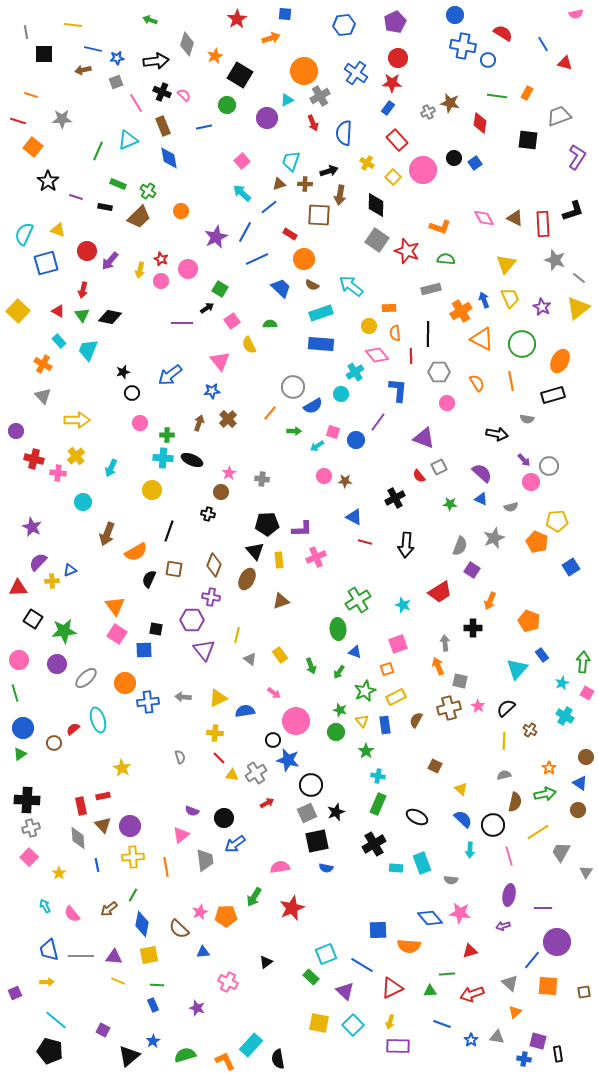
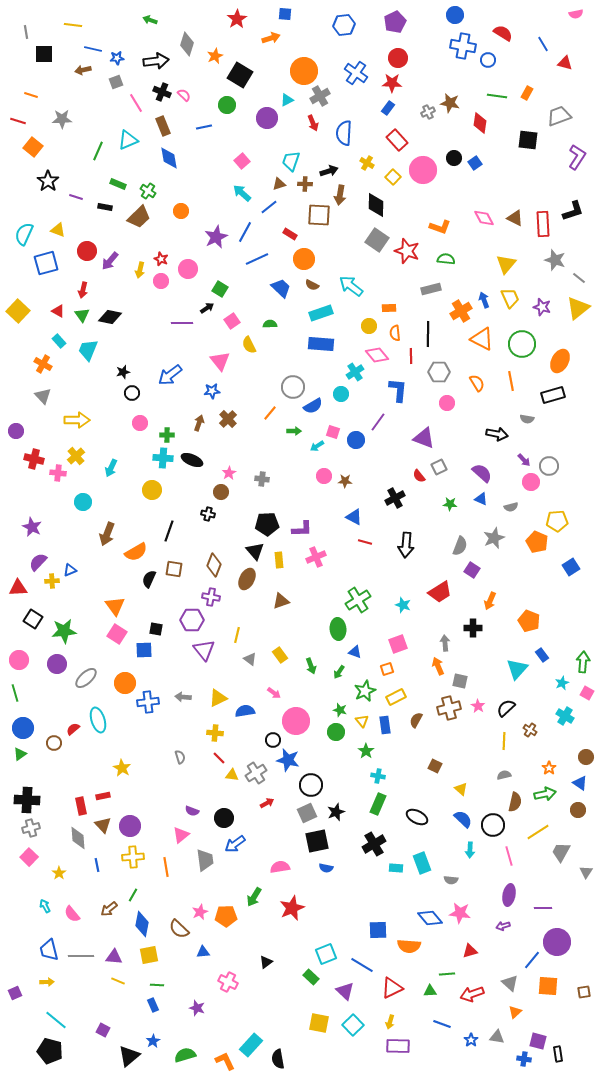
purple star at (542, 307): rotated 12 degrees counterclockwise
